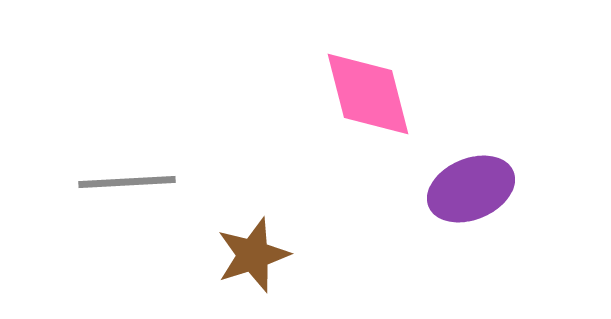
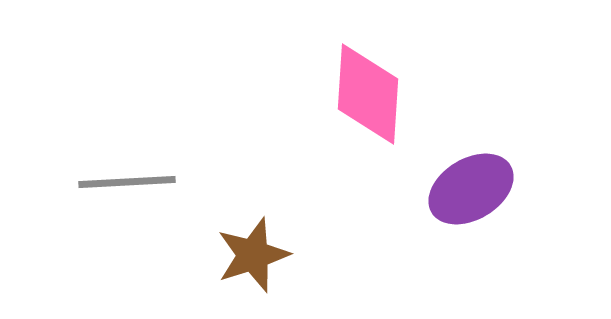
pink diamond: rotated 18 degrees clockwise
purple ellipse: rotated 8 degrees counterclockwise
